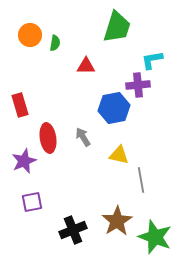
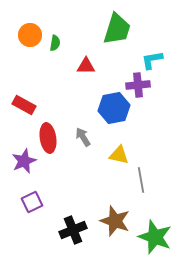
green trapezoid: moved 2 px down
red rectangle: moved 4 px right; rotated 45 degrees counterclockwise
purple square: rotated 15 degrees counterclockwise
brown star: moved 2 px left; rotated 20 degrees counterclockwise
